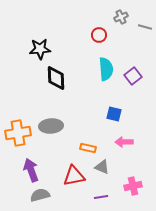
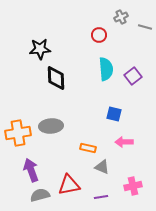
red triangle: moved 5 px left, 9 px down
